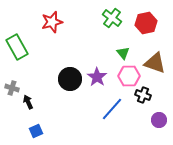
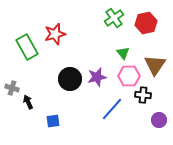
green cross: moved 2 px right; rotated 18 degrees clockwise
red star: moved 3 px right, 12 px down
green rectangle: moved 10 px right
brown triangle: moved 2 px down; rotated 45 degrees clockwise
purple star: rotated 24 degrees clockwise
black cross: rotated 14 degrees counterclockwise
blue square: moved 17 px right, 10 px up; rotated 16 degrees clockwise
